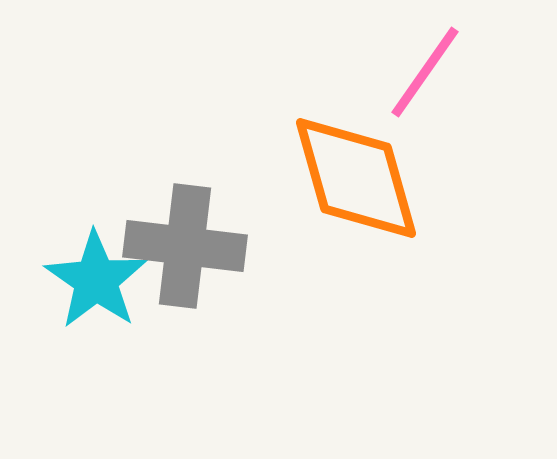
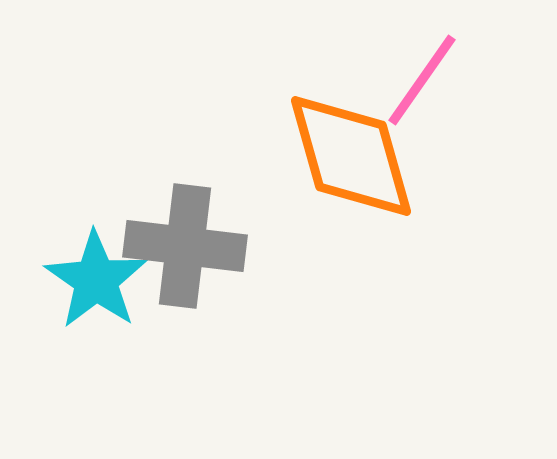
pink line: moved 3 px left, 8 px down
orange diamond: moved 5 px left, 22 px up
